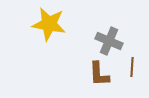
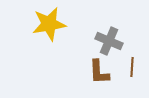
yellow star: rotated 20 degrees counterclockwise
brown L-shape: moved 2 px up
